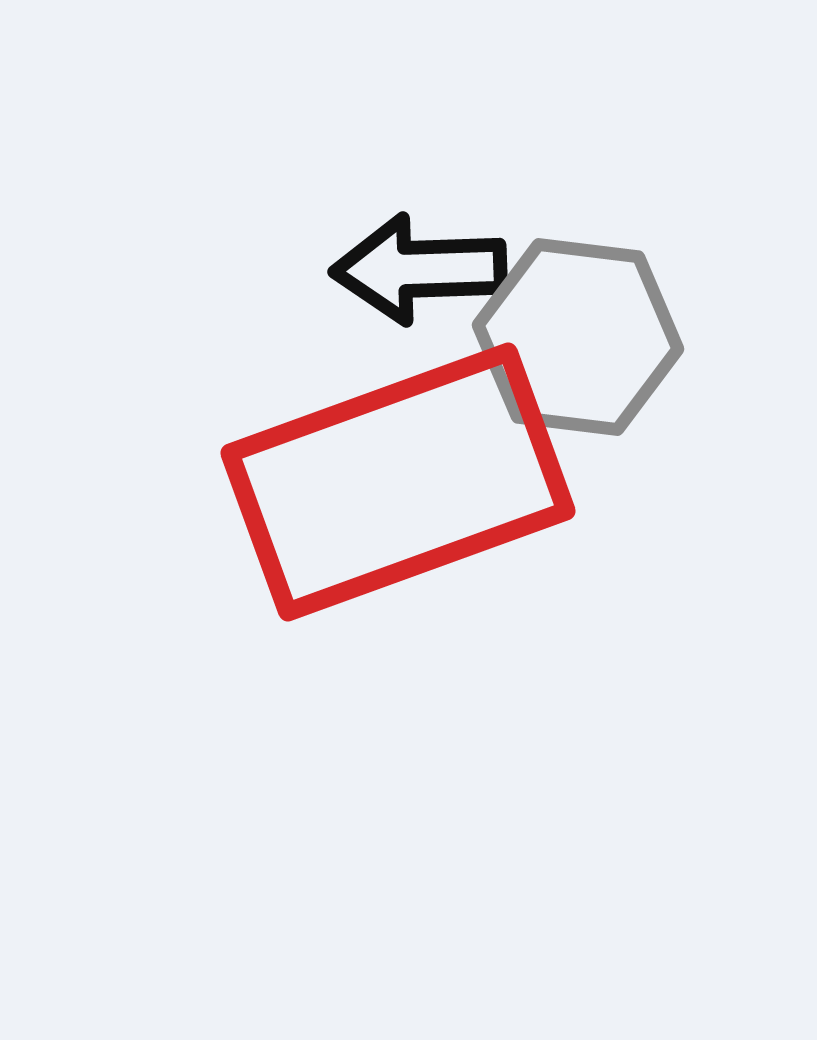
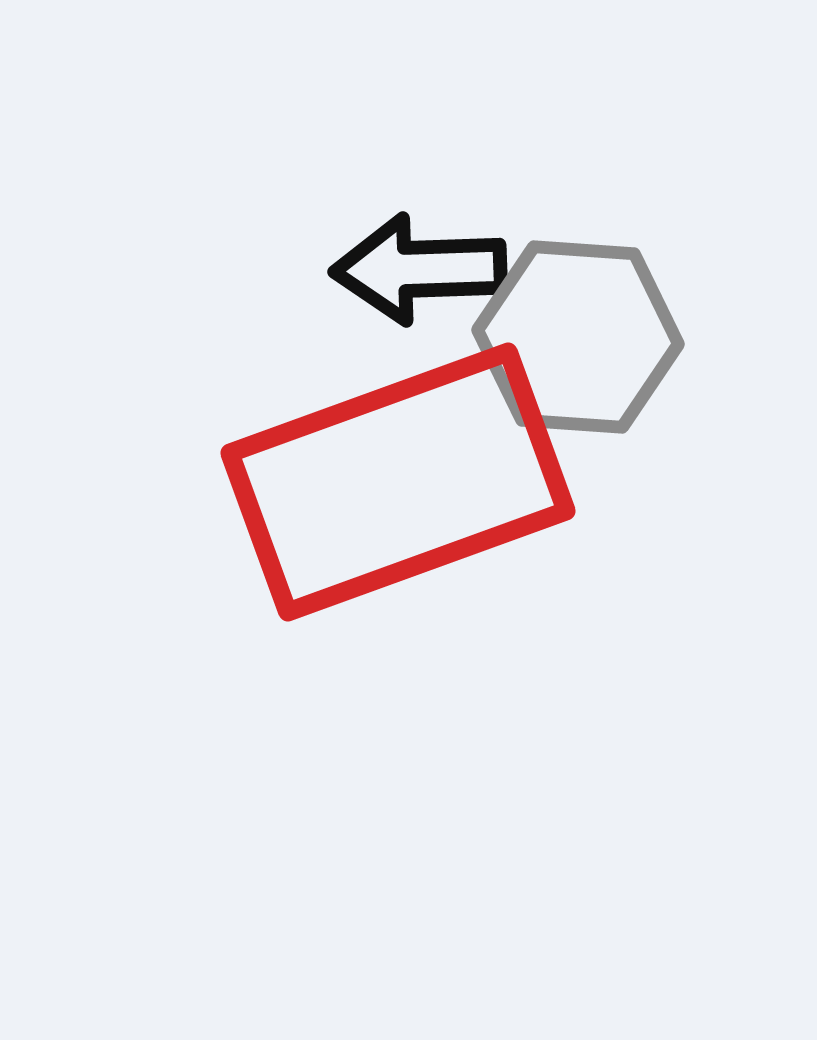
gray hexagon: rotated 3 degrees counterclockwise
